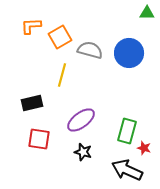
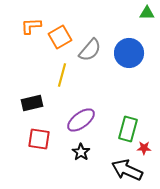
gray semicircle: rotated 115 degrees clockwise
green rectangle: moved 1 px right, 2 px up
red star: rotated 16 degrees counterclockwise
black star: moved 2 px left; rotated 18 degrees clockwise
